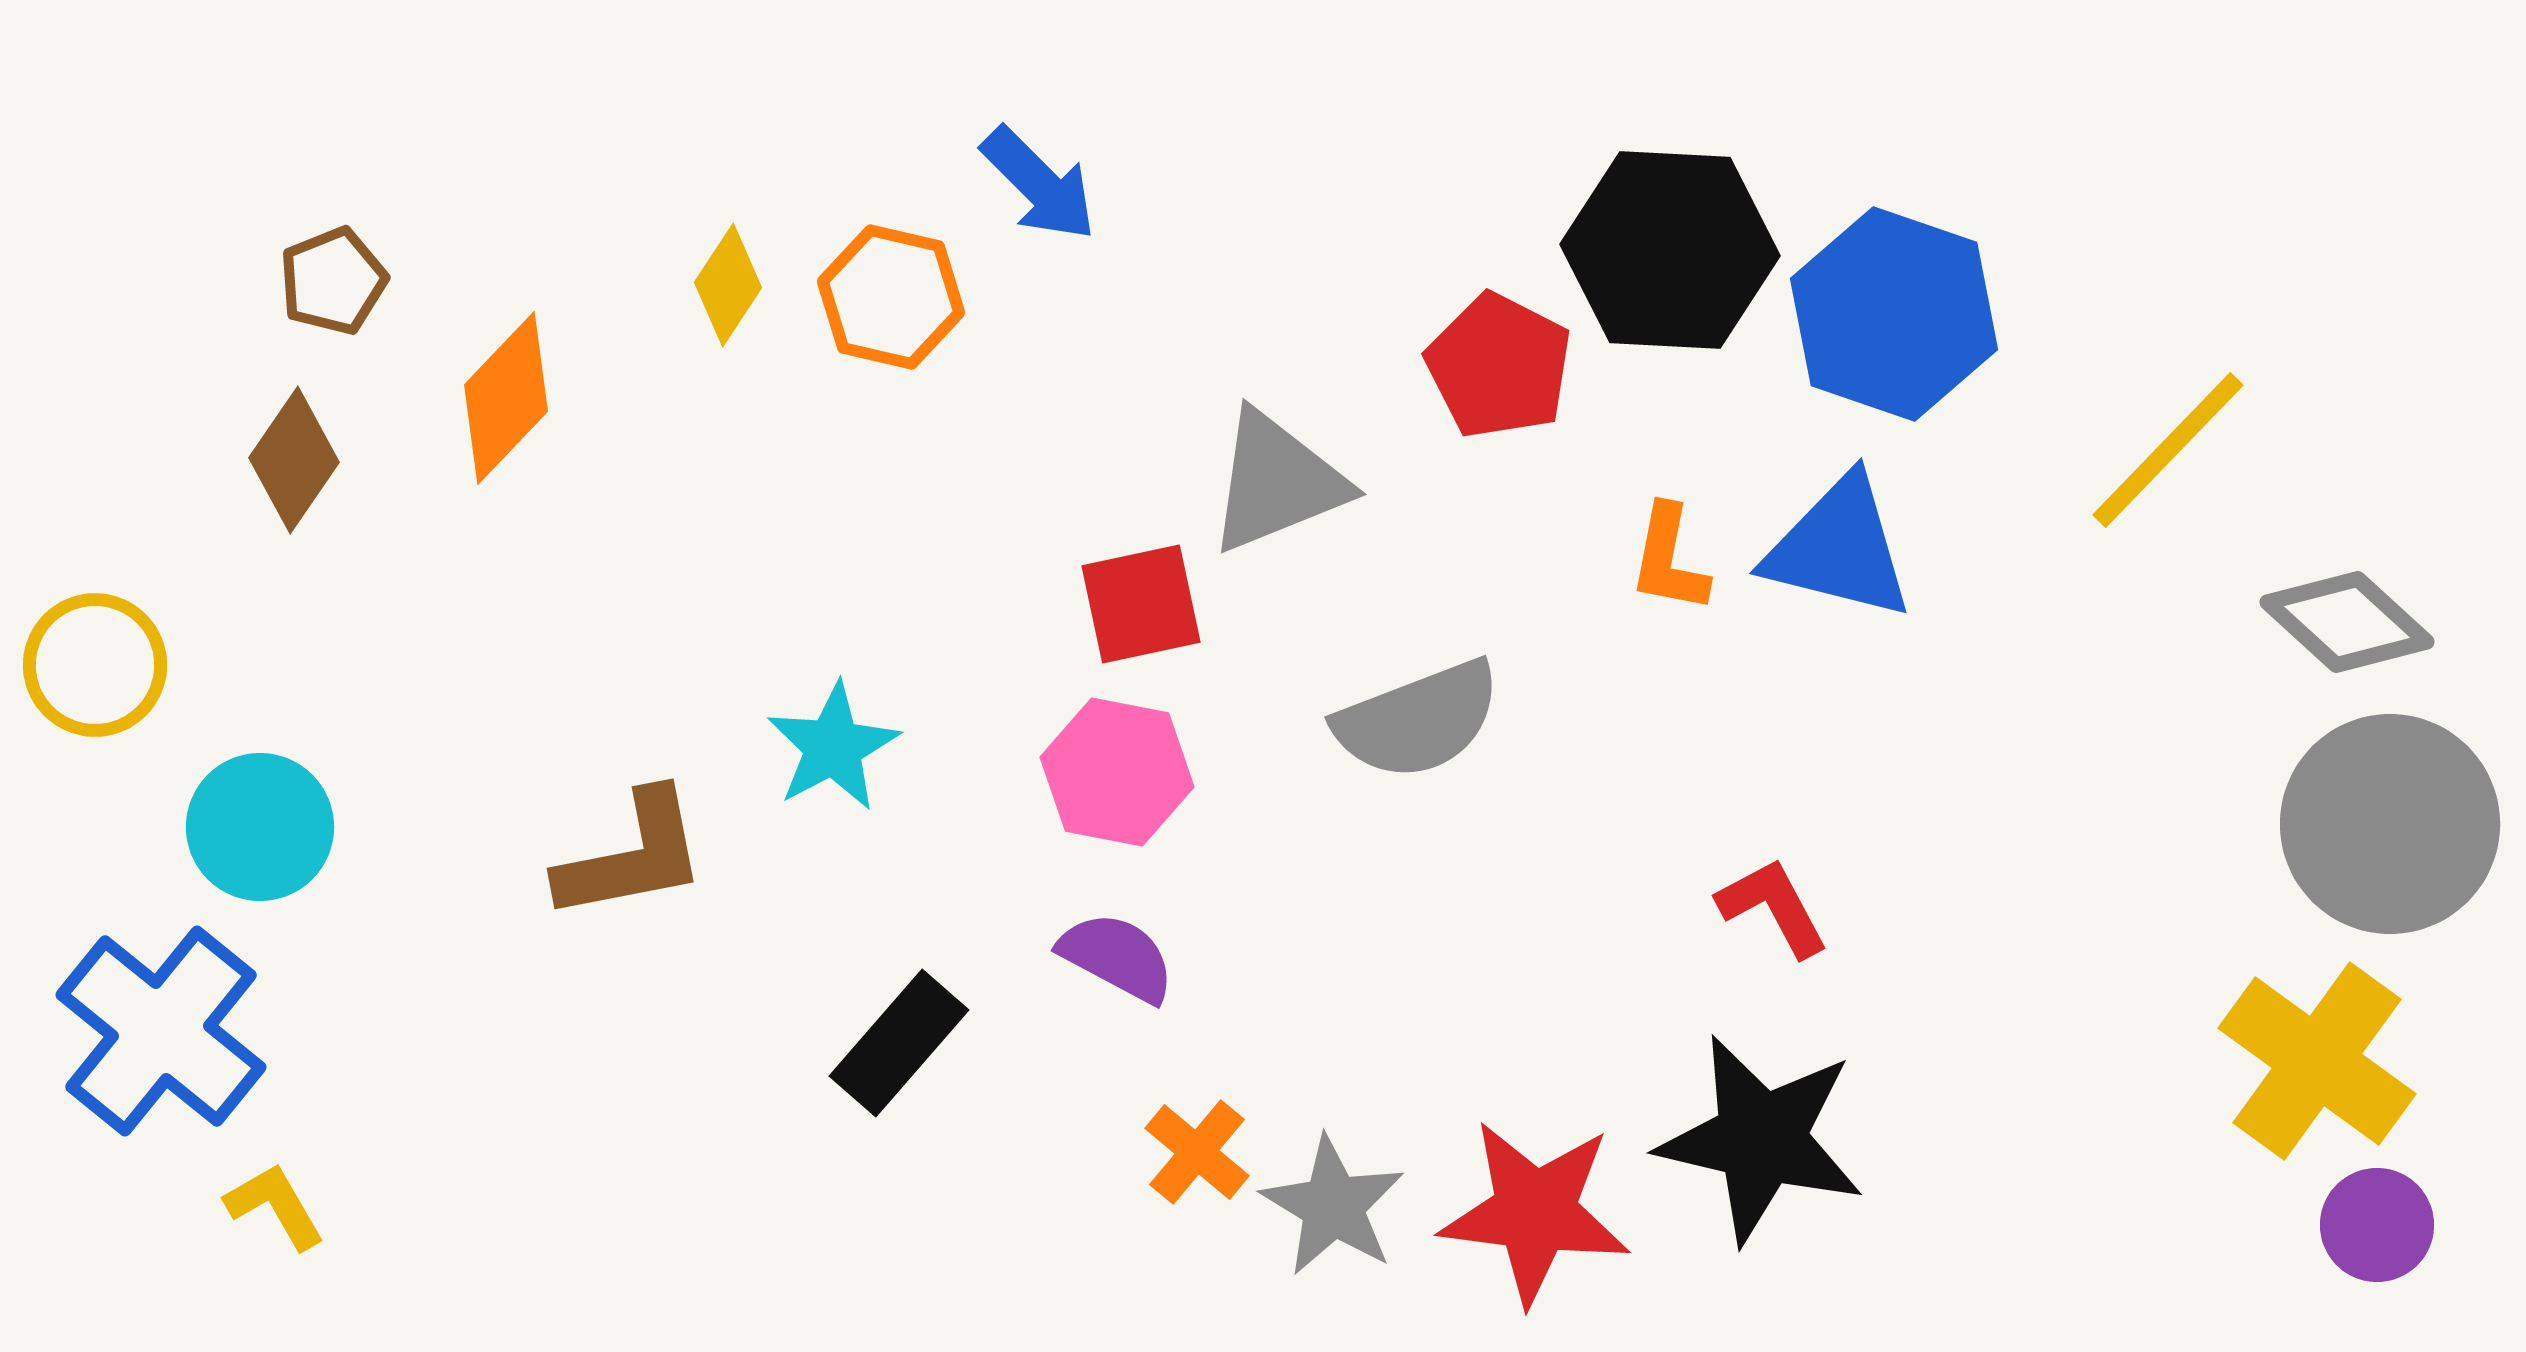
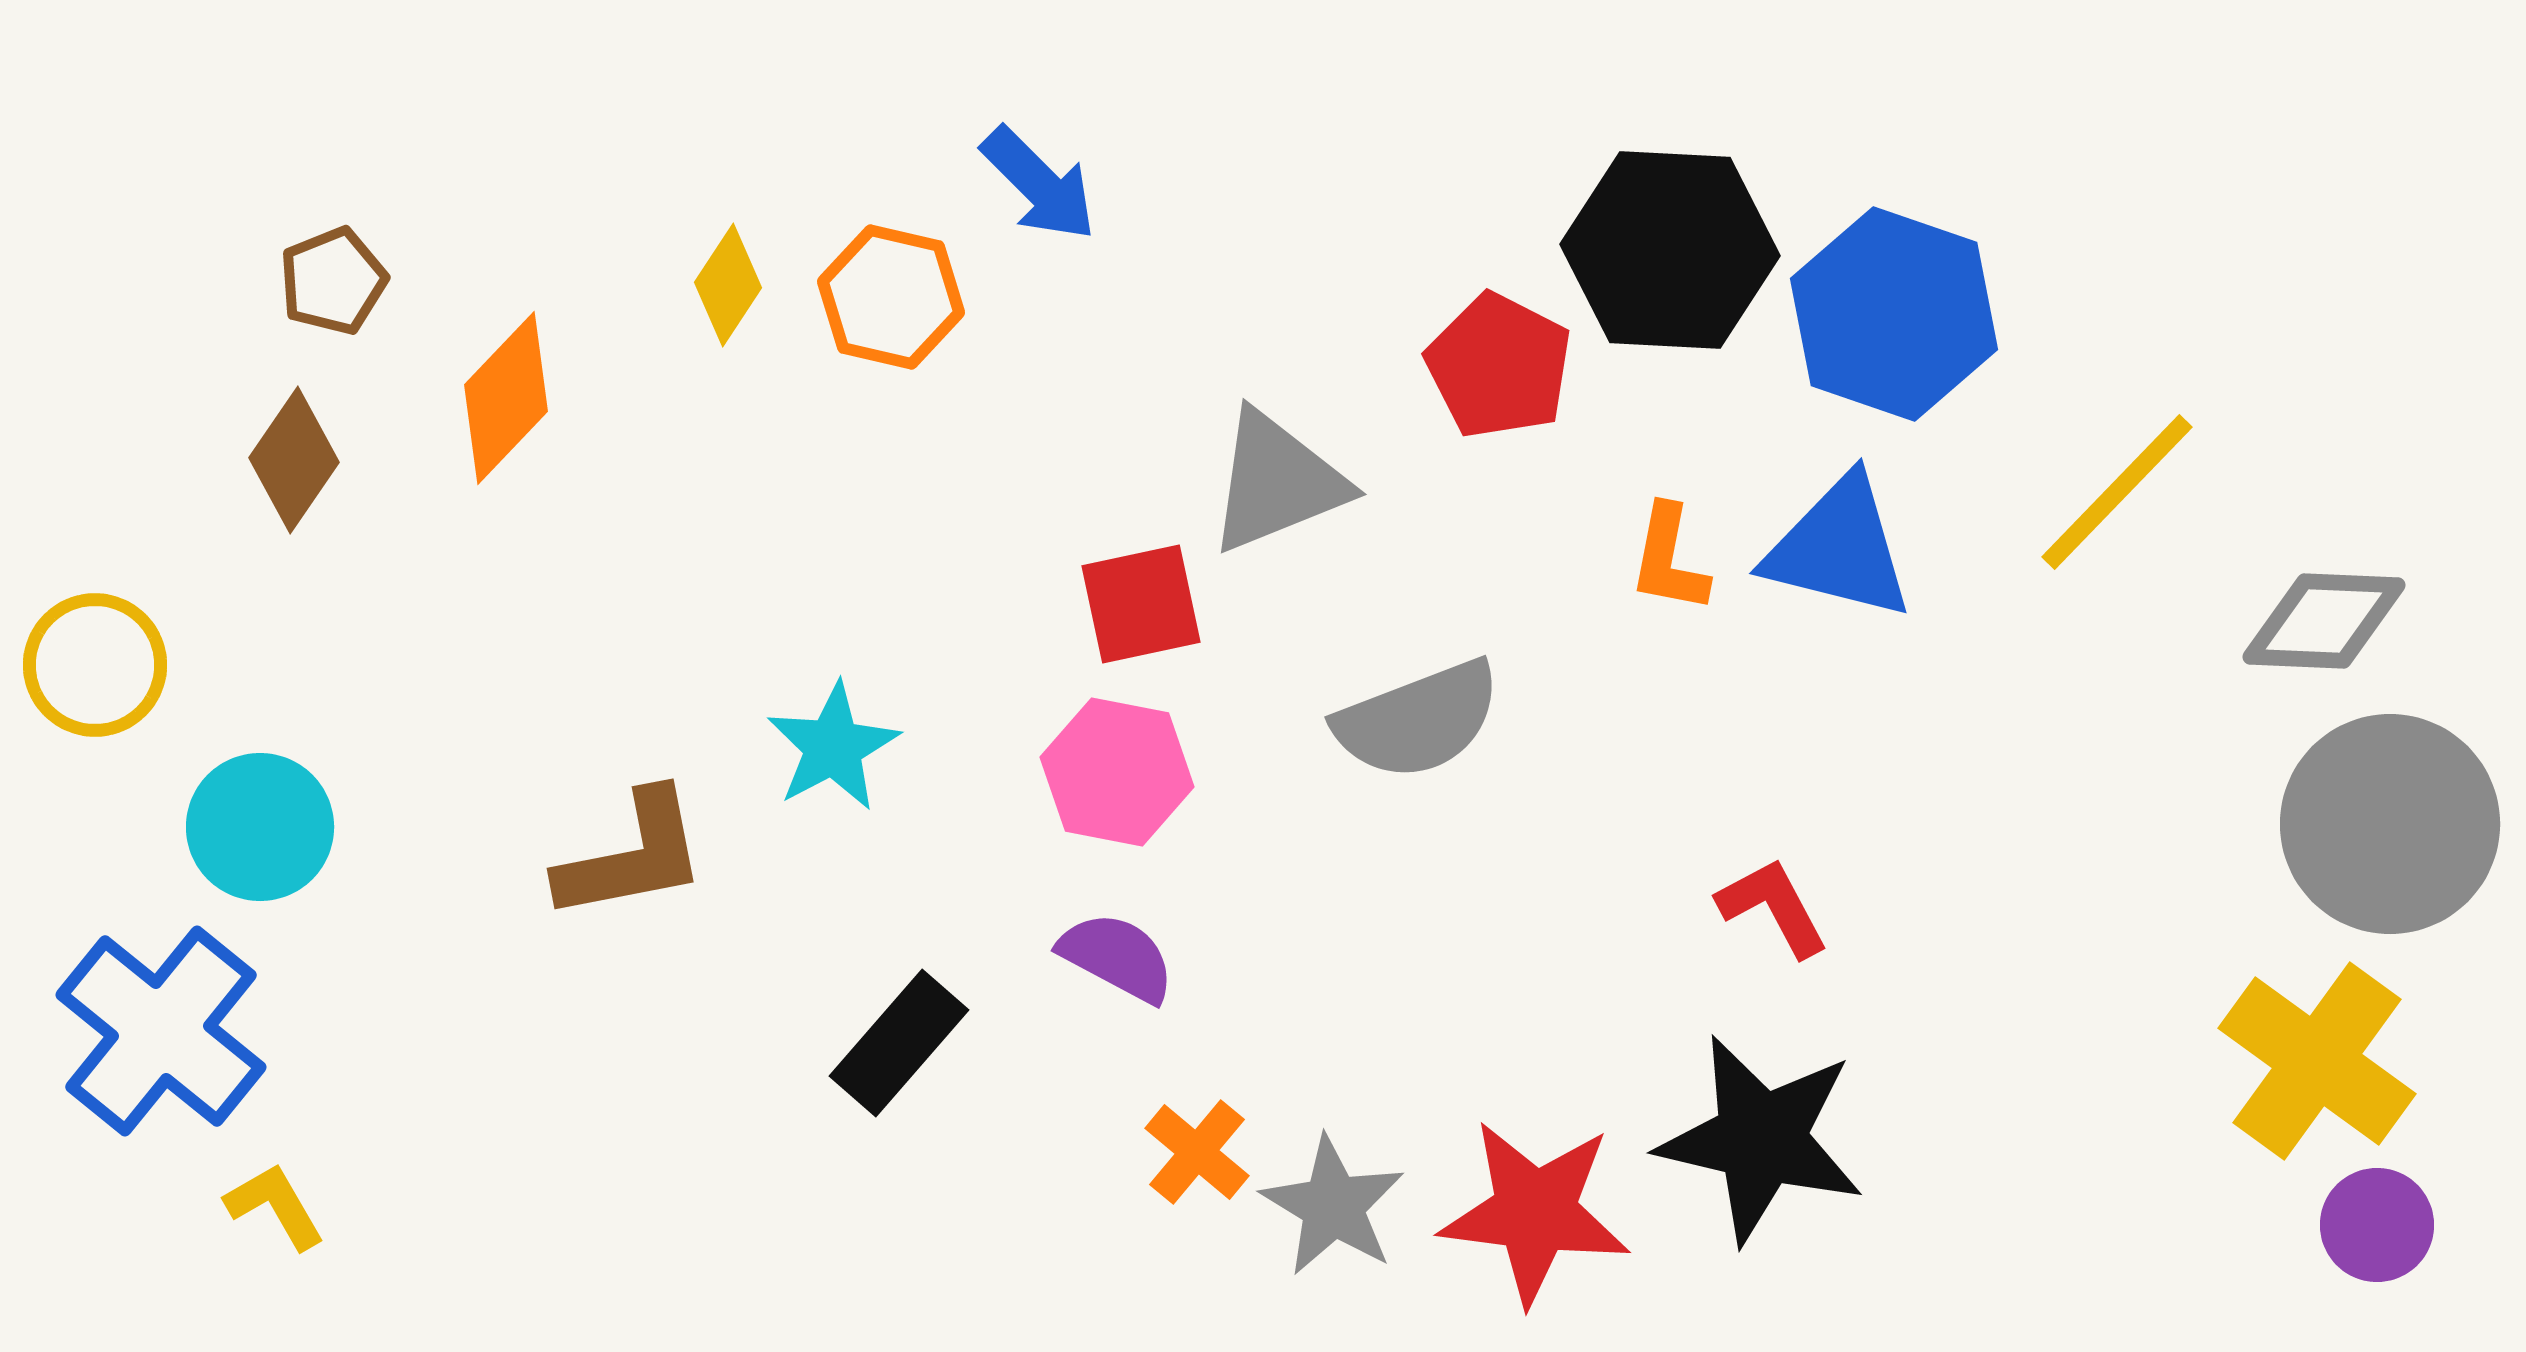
yellow line: moved 51 px left, 42 px down
gray diamond: moved 23 px left, 1 px up; rotated 40 degrees counterclockwise
